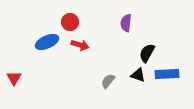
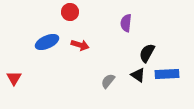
red circle: moved 10 px up
black triangle: rotated 14 degrees clockwise
